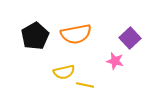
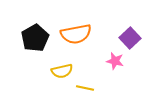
black pentagon: moved 2 px down
yellow semicircle: moved 2 px left, 1 px up
yellow line: moved 3 px down
